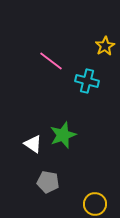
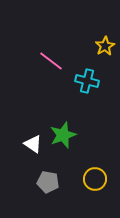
yellow circle: moved 25 px up
